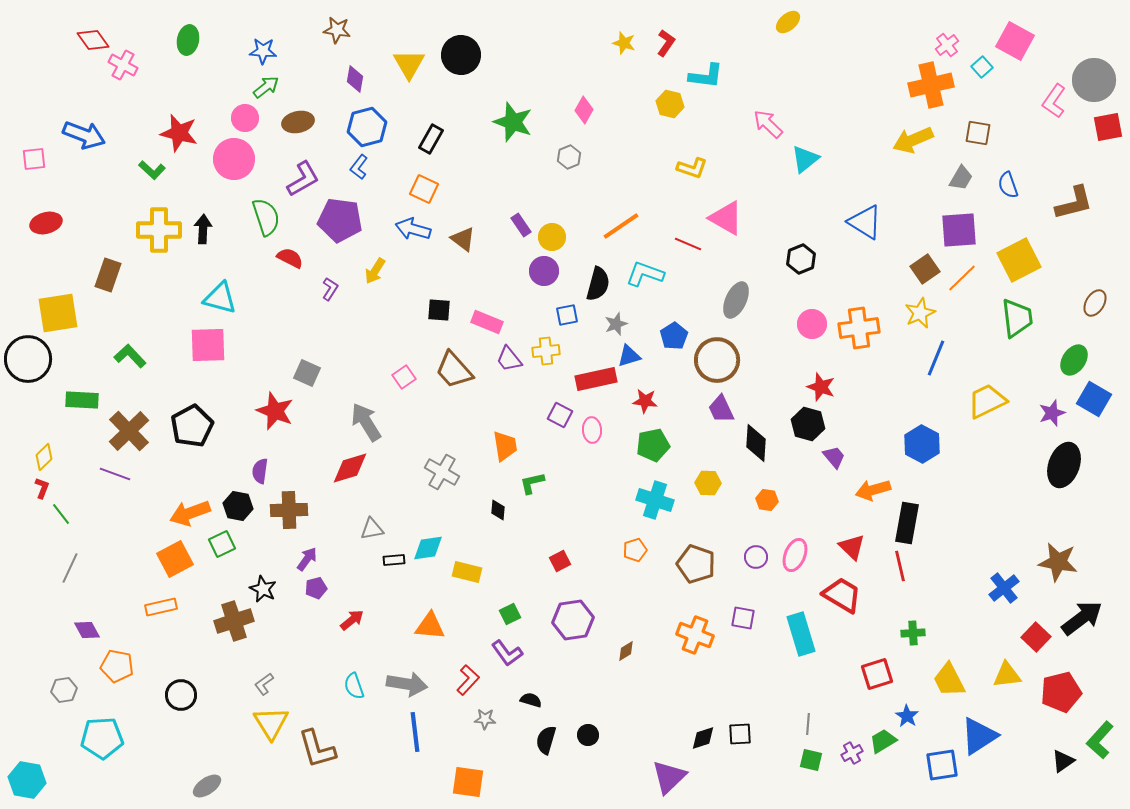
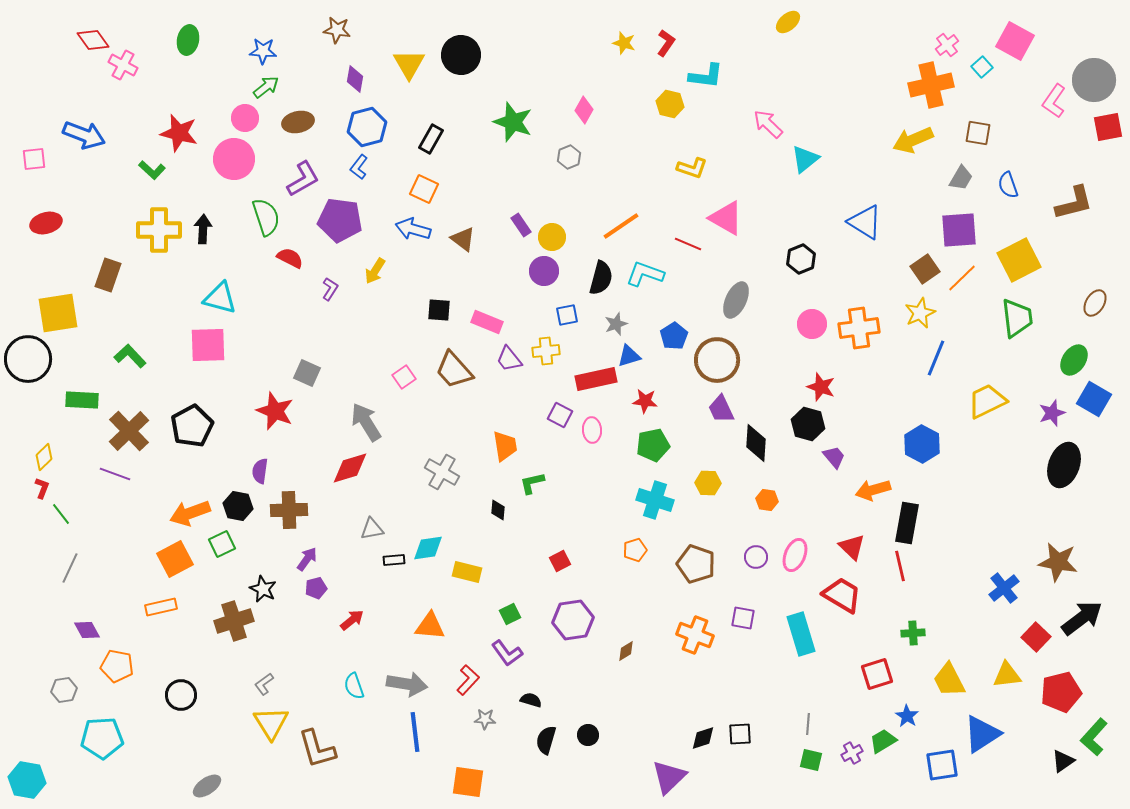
black semicircle at (598, 284): moved 3 px right, 6 px up
blue triangle at (979, 736): moved 3 px right, 2 px up
green L-shape at (1100, 740): moved 6 px left, 3 px up
